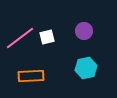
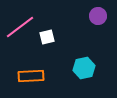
purple circle: moved 14 px right, 15 px up
pink line: moved 11 px up
cyan hexagon: moved 2 px left
